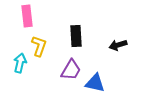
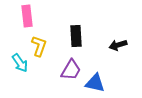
cyan arrow: rotated 132 degrees clockwise
